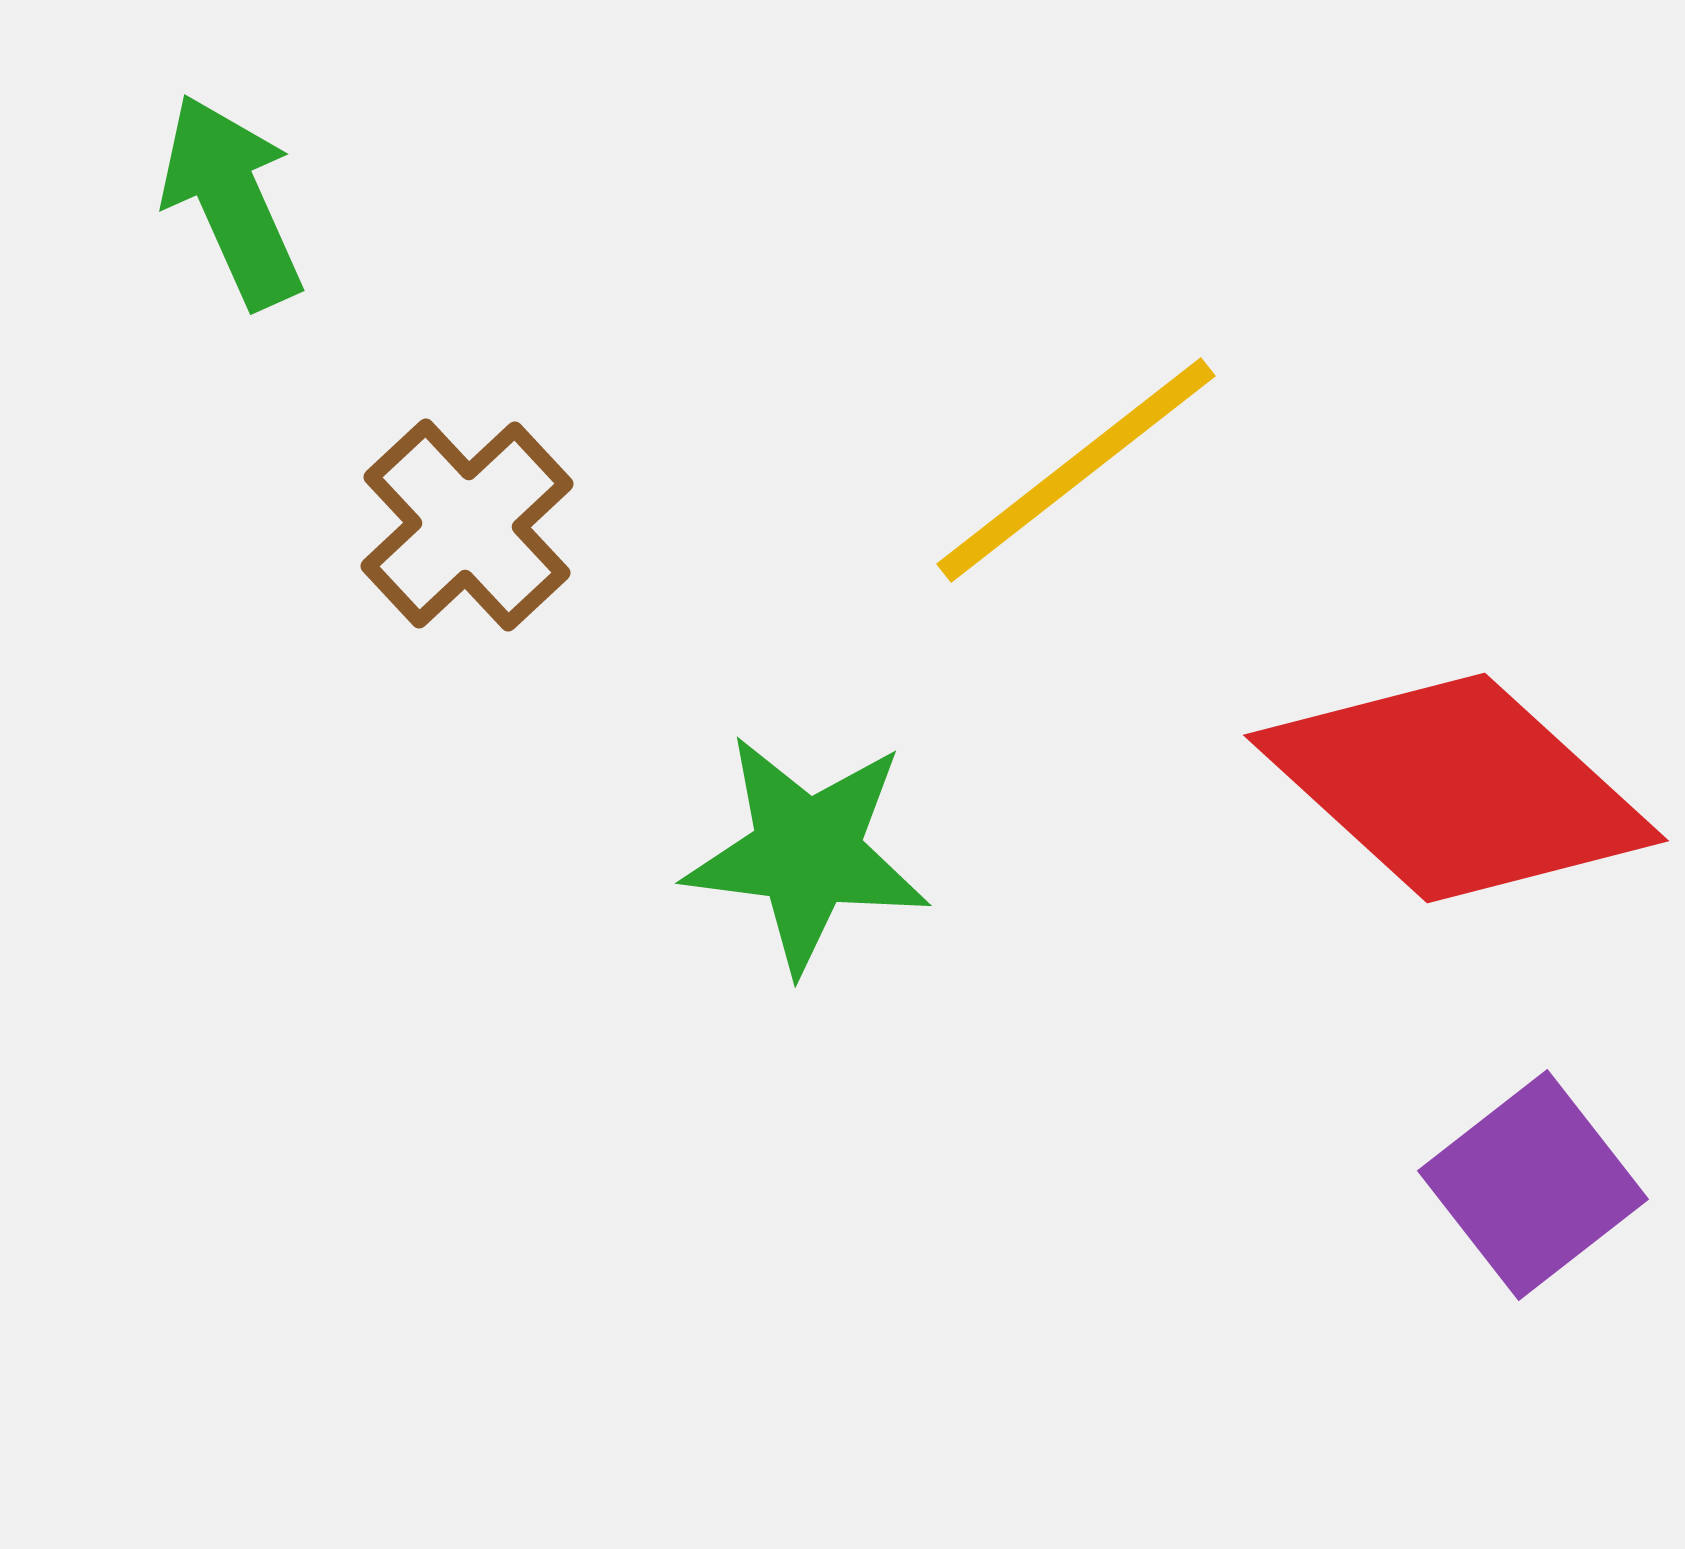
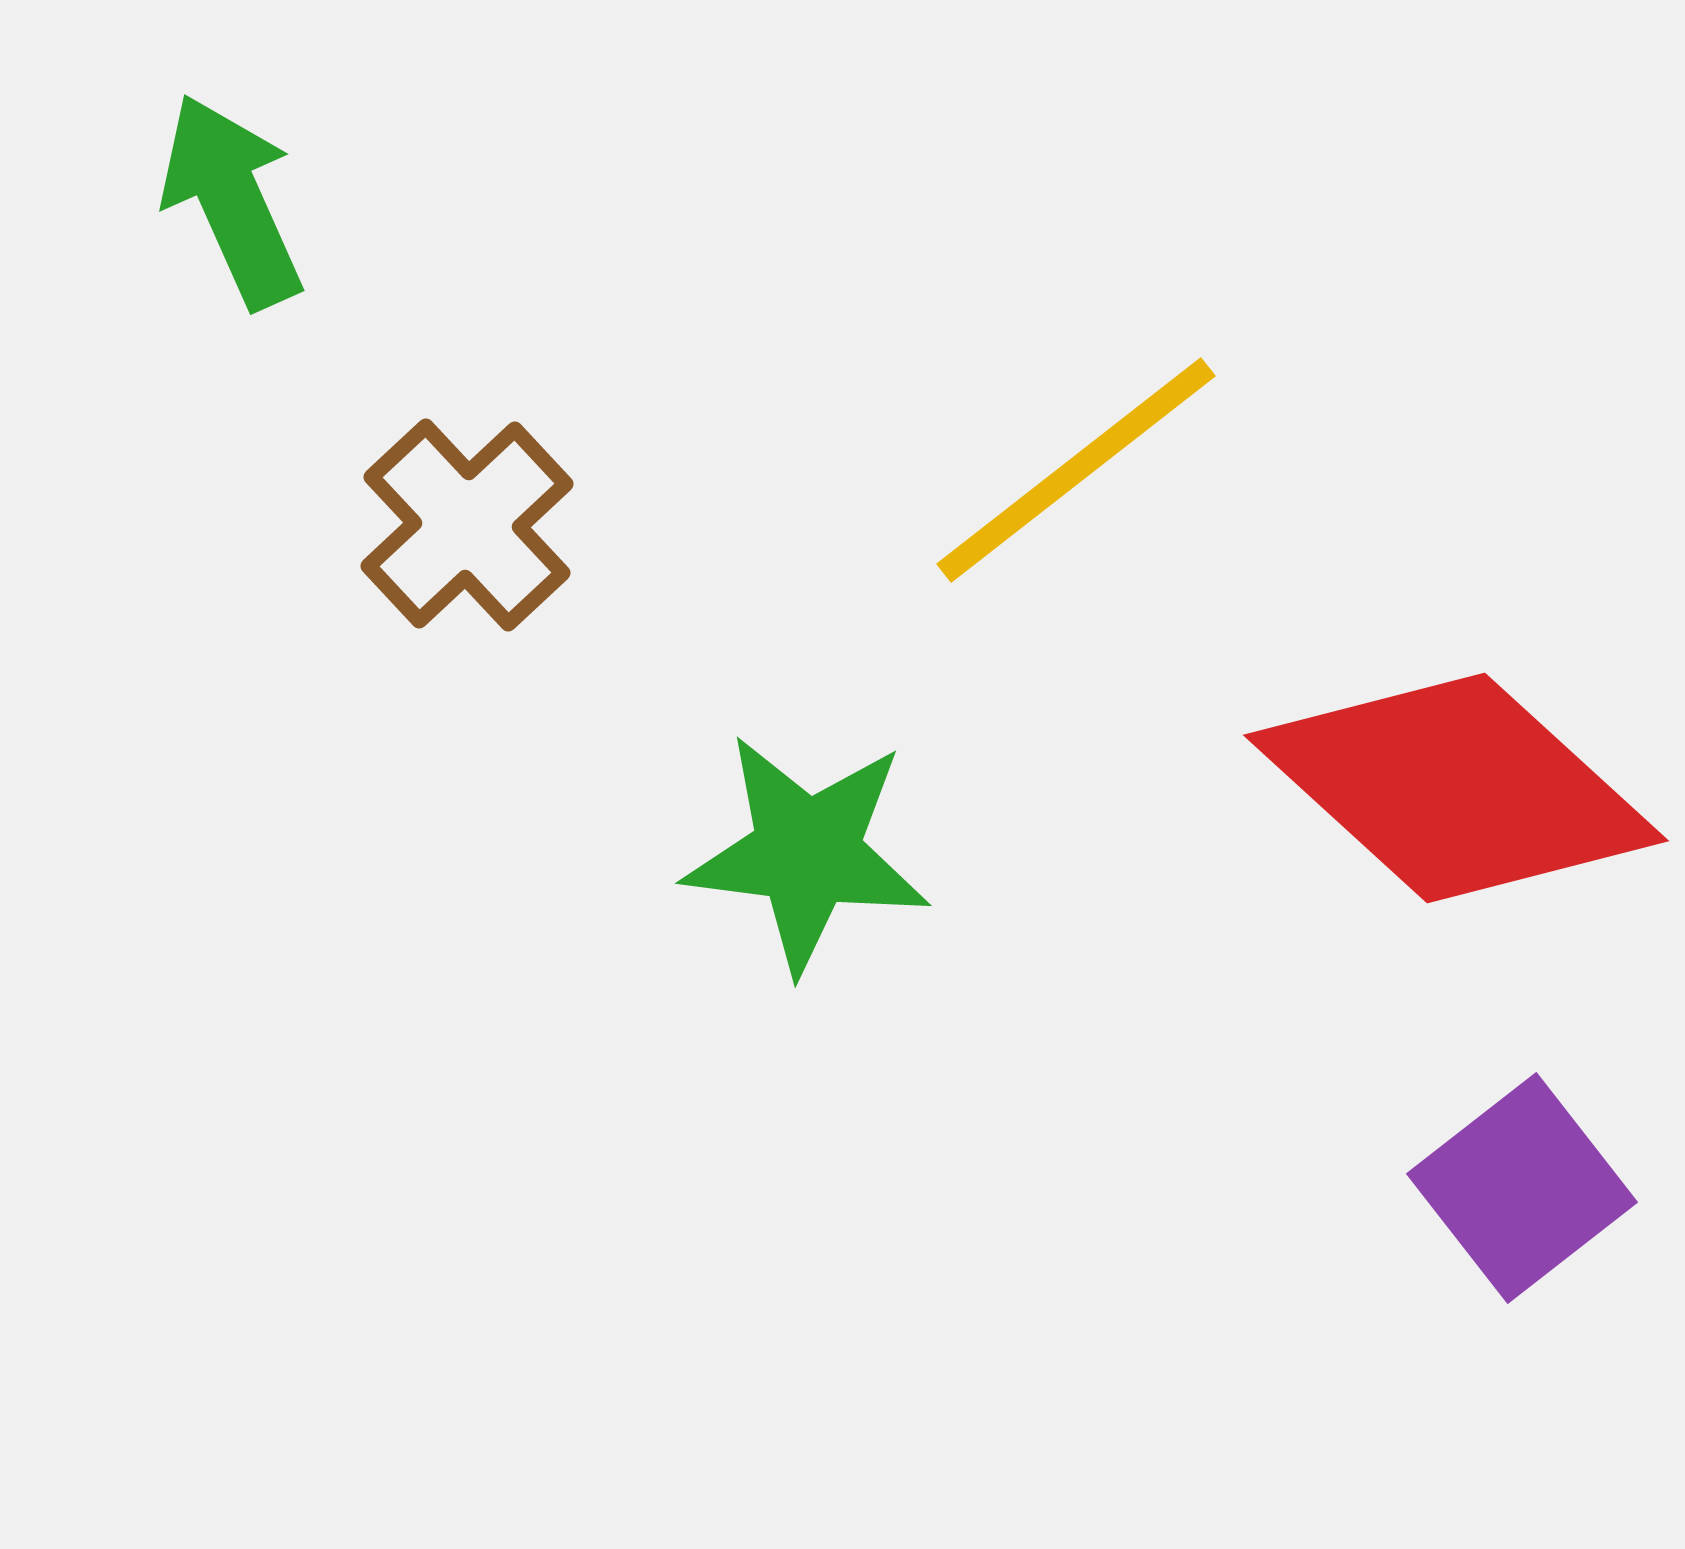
purple square: moved 11 px left, 3 px down
